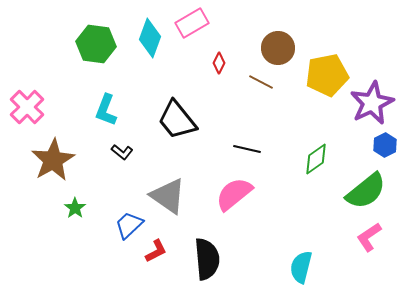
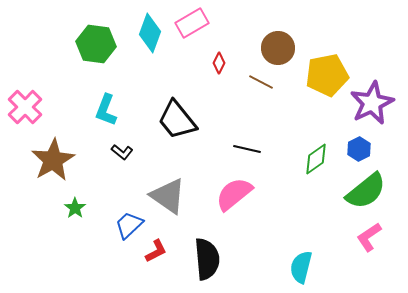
cyan diamond: moved 5 px up
pink cross: moved 2 px left
blue hexagon: moved 26 px left, 4 px down
